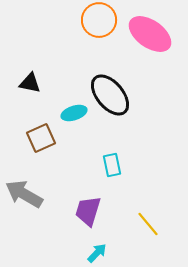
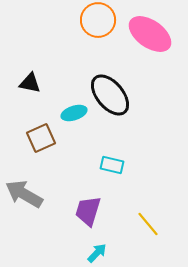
orange circle: moved 1 px left
cyan rectangle: rotated 65 degrees counterclockwise
